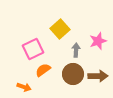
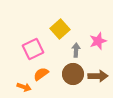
orange semicircle: moved 2 px left, 4 px down
